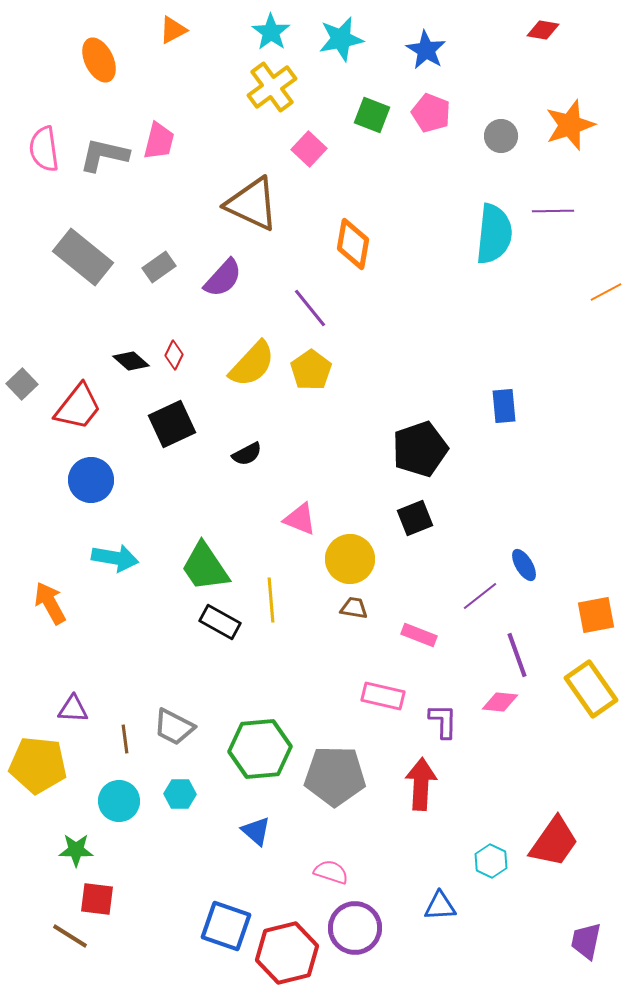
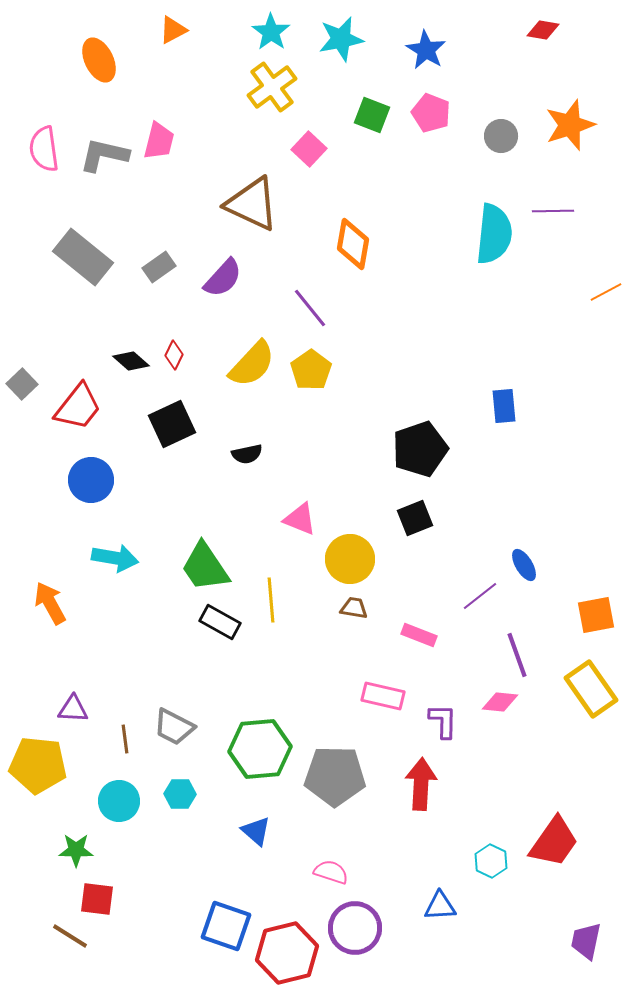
black semicircle at (247, 454): rotated 16 degrees clockwise
